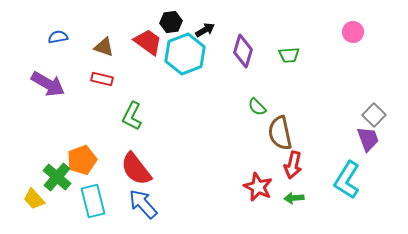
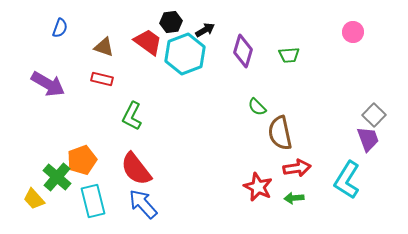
blue semicircle: moved 2 px right, 9 px up; rotated 120 degrees clockwise
red arrow: moved 4 px right, 3 px down; rotated 112 degrees counterclockwise
